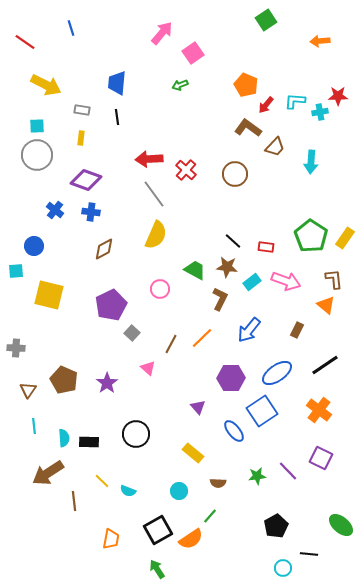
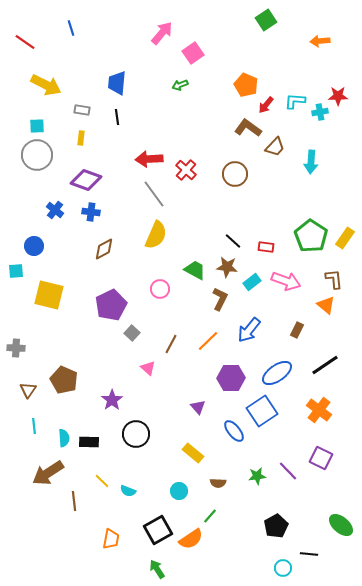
orange line at (202, 338): moved 6 px right, 3 px down
purple star at (107, 383): moved 5 px right, 17 px down
